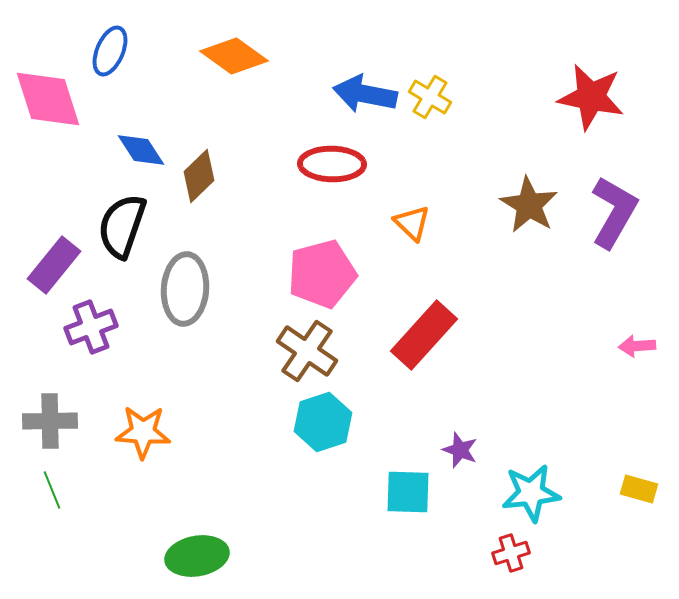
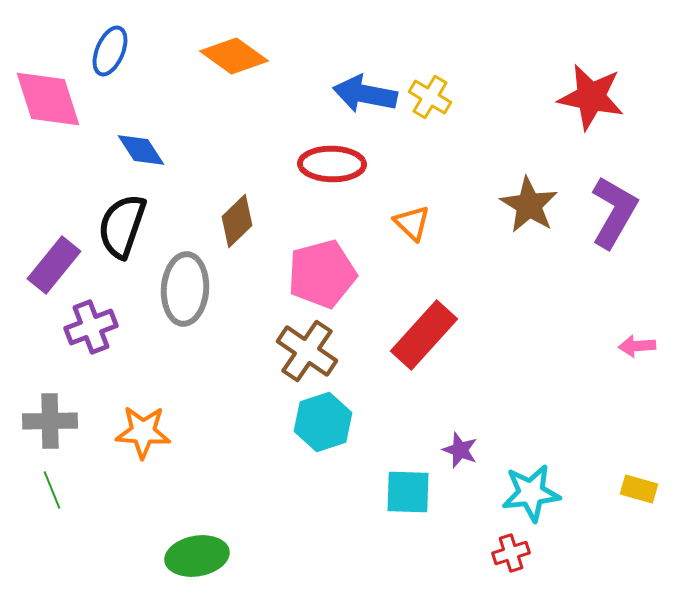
brown diamond: moved 38 px right, 45 px down
